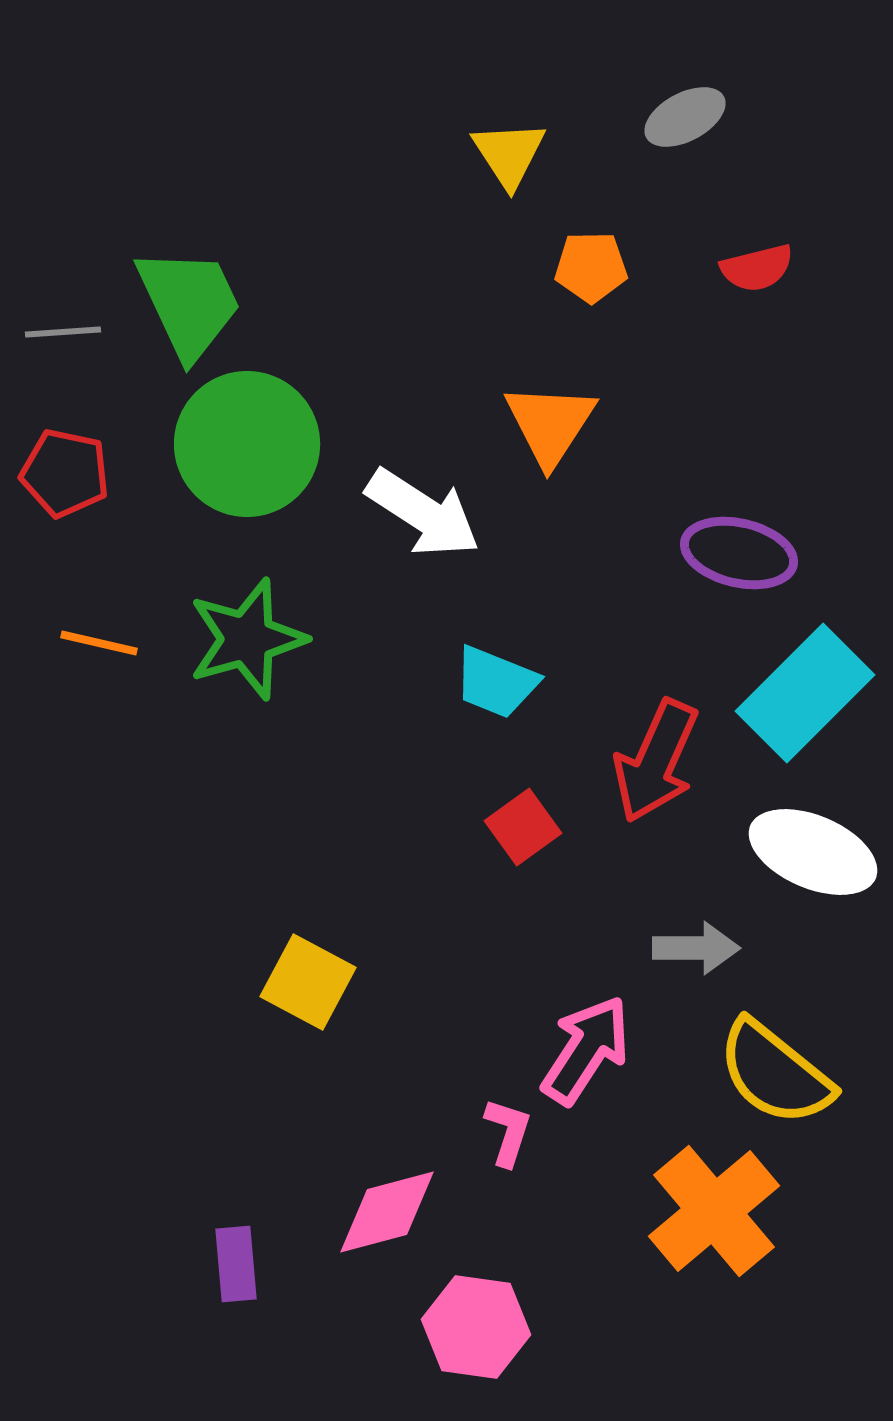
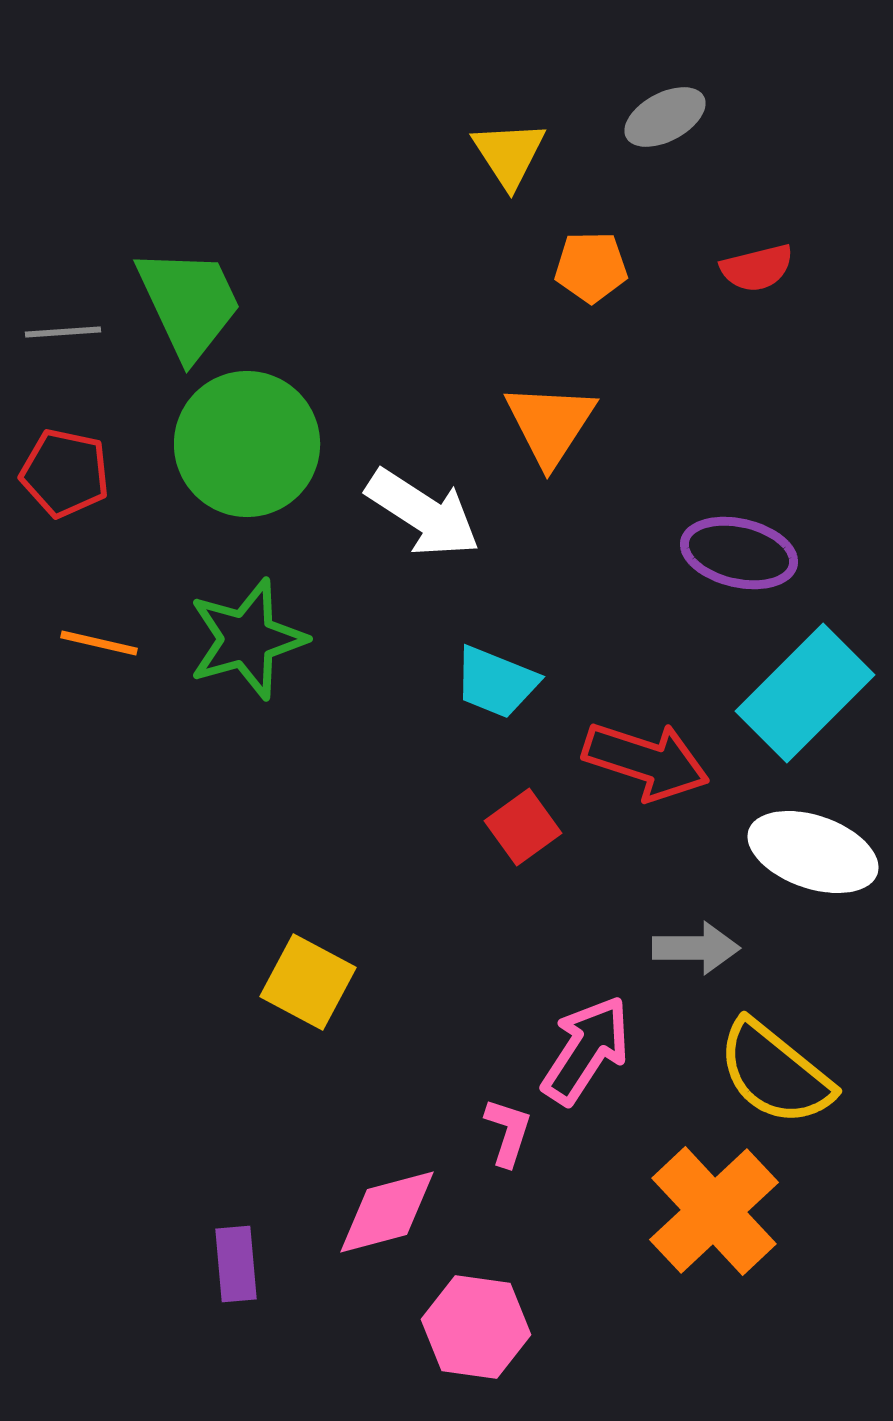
gray ellipse: moved 20 px left
red arrow: moved 10 px left; rotated 96 degrees counterclockwise
white ellipse: rotated 4 degrees counterclockwise
orange cross: rotated 3 degrees counterclockwise
